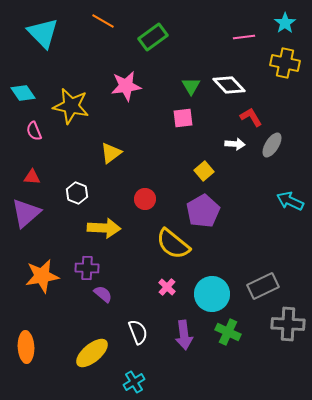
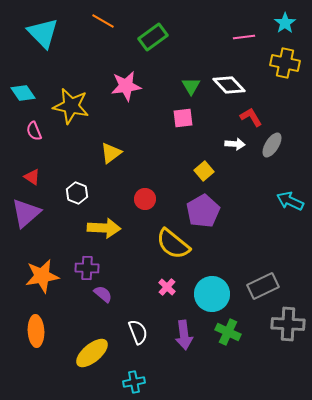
red triangle: rotated 30 degrees clockwise
orange ellipse: moved 10 px right, 16 px up
cyan cross: rotated 20 degrees clockwise
